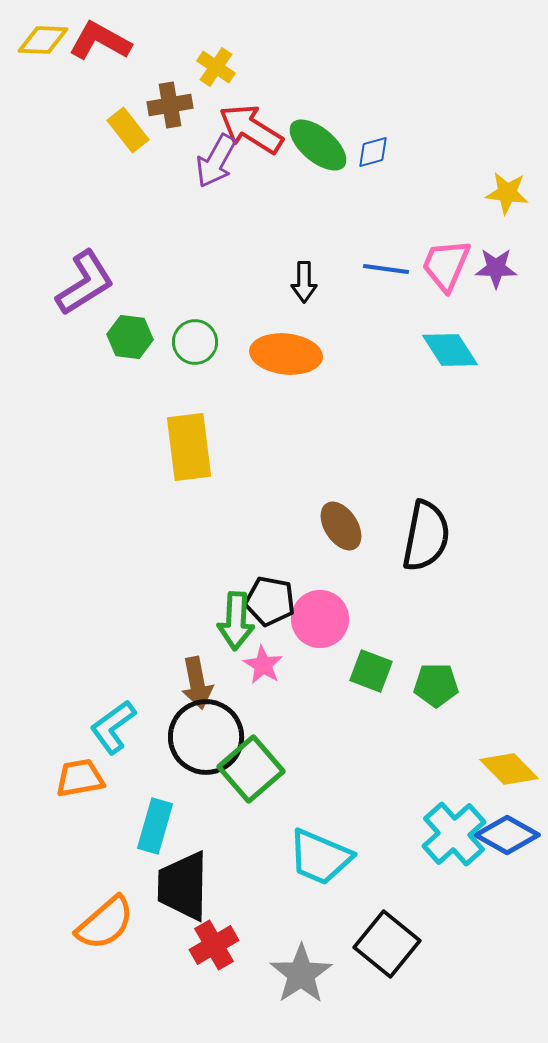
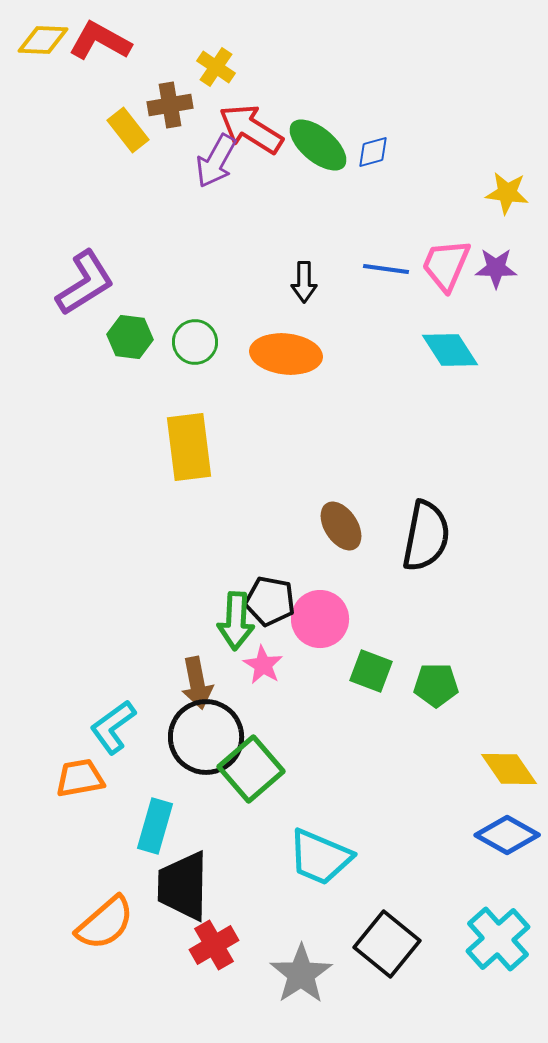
yellow diamond at (509, 769): rotated 10 degrees clockwise
cyan cross at (454, 834): moved 44 px right, 105 px down
